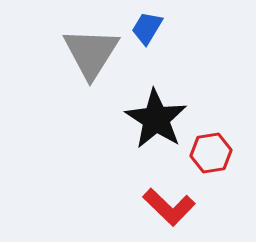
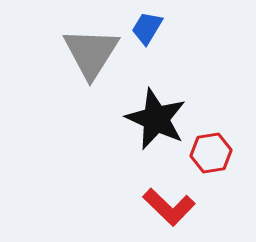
black star: rotated 8 degrees counterclockwise
